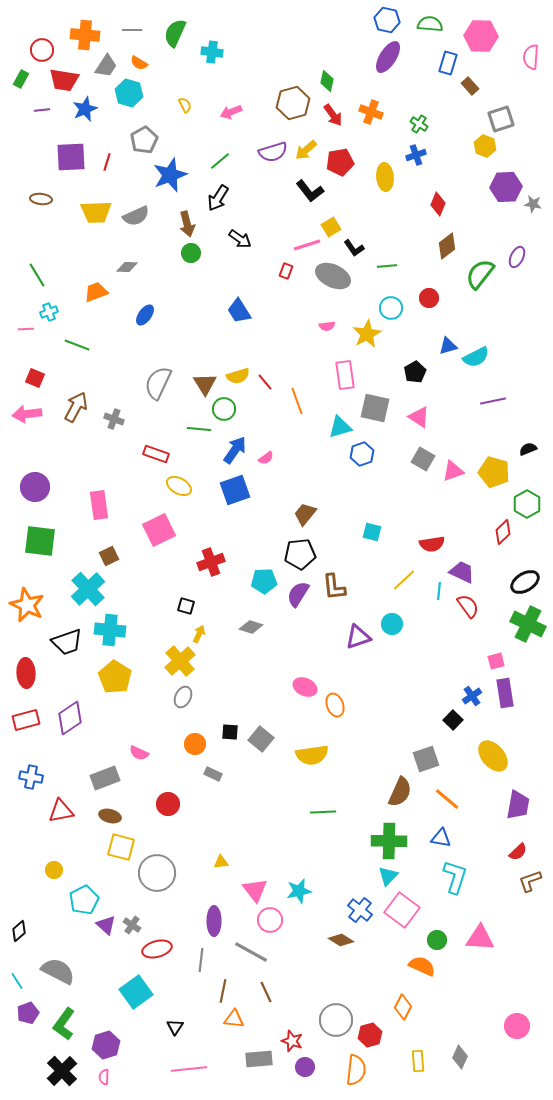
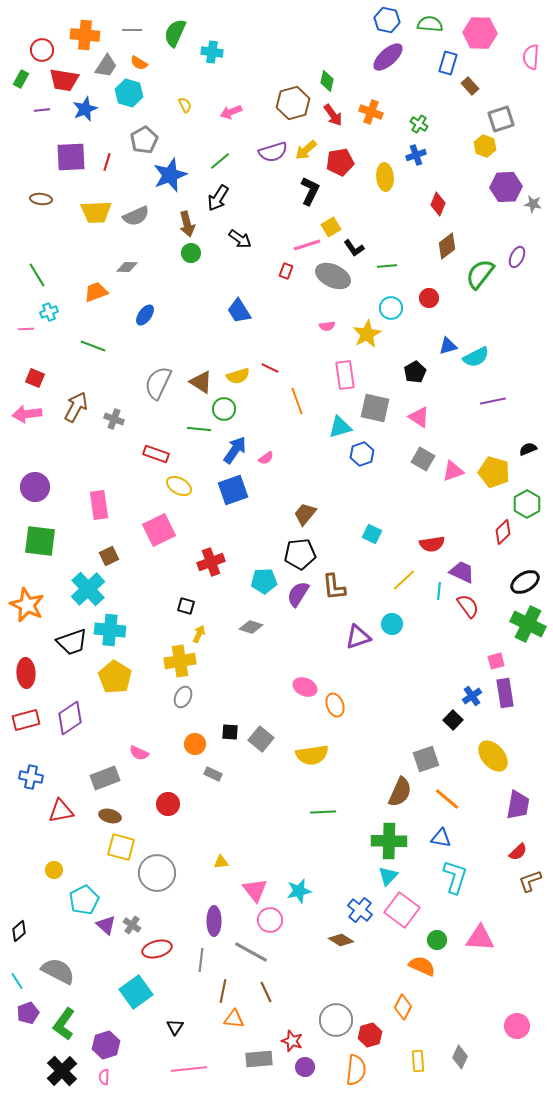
pink hexagon at (481, 36): moved 1 px left, 3 px up
purple ellipse at (388, 57): rotated 16 degrees clockwise
black L-shape at (310, 191): rotated 116 degrees counterclockwise
green line at (77, 345): moved 16 px right, 1 px down
red line at (265, 382): moved 5 px right, 14 px up; rotated 24 degrees counterclockwise
brown triangle at (205, 384): moved 4 px left, 2 px up; rotated 25 degrees counterclockwise
blue square at (235, 490): moved 2 px left
cyan square at (372, 532): moved 2 px down; rotated 12 degrees clockwise
black trapezoid at (67, 642): moved 5 px right
yellow cross at (180, 661): rotated 32 degrees clockwise
